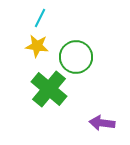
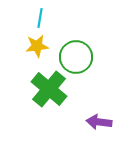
cyan line: rotated 18 degrees counterclockwise
yellow star: rotated 15 degrees counterclockwise
purple arrow: moved 3 px left, 1 px up
